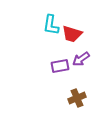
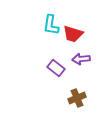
red trapezoid: moved 1 px right
purple arrow: rotated 30 degrees clockwise
purple rectangle: moved 4 px left, 2 px down; rotated 48 degrees clockwise
